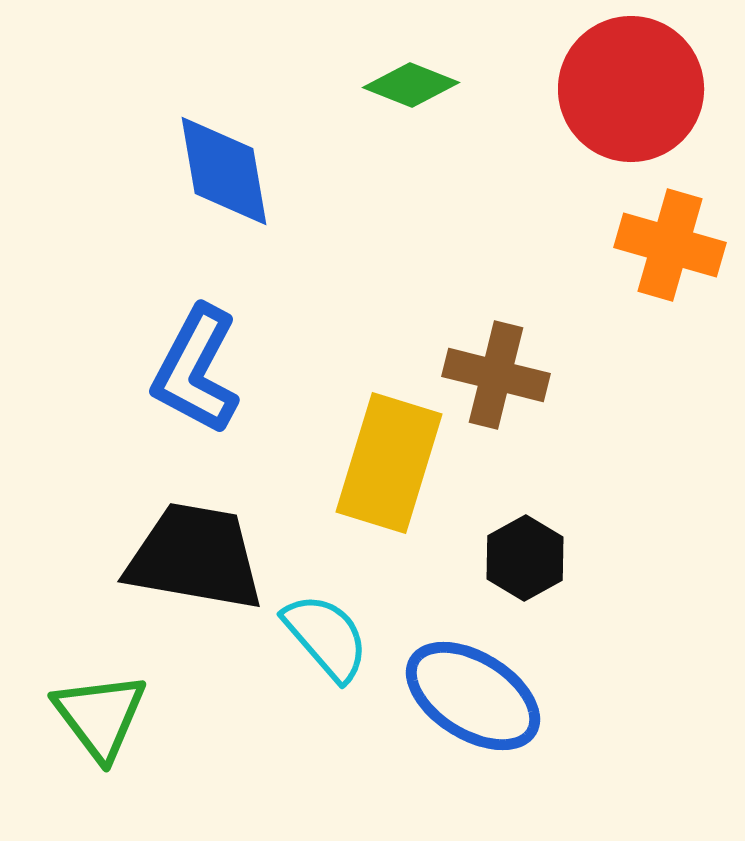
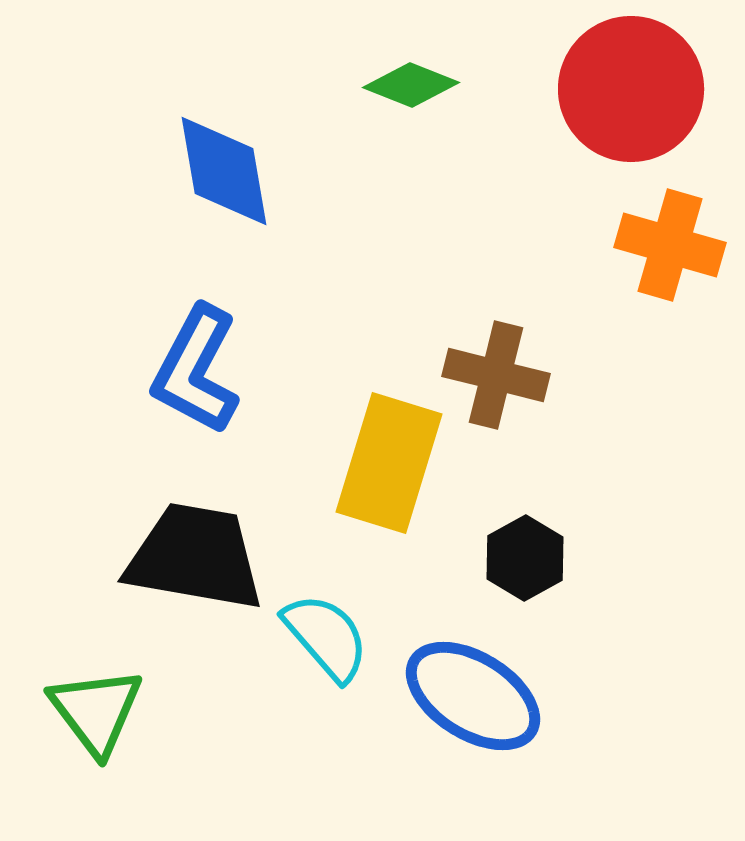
green triangle: moved 4 px left, 5 px up
